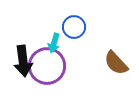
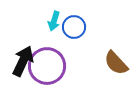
cyan arrow: moved 22 px up
black arrow: rotated 148 degrees counterclockwise
